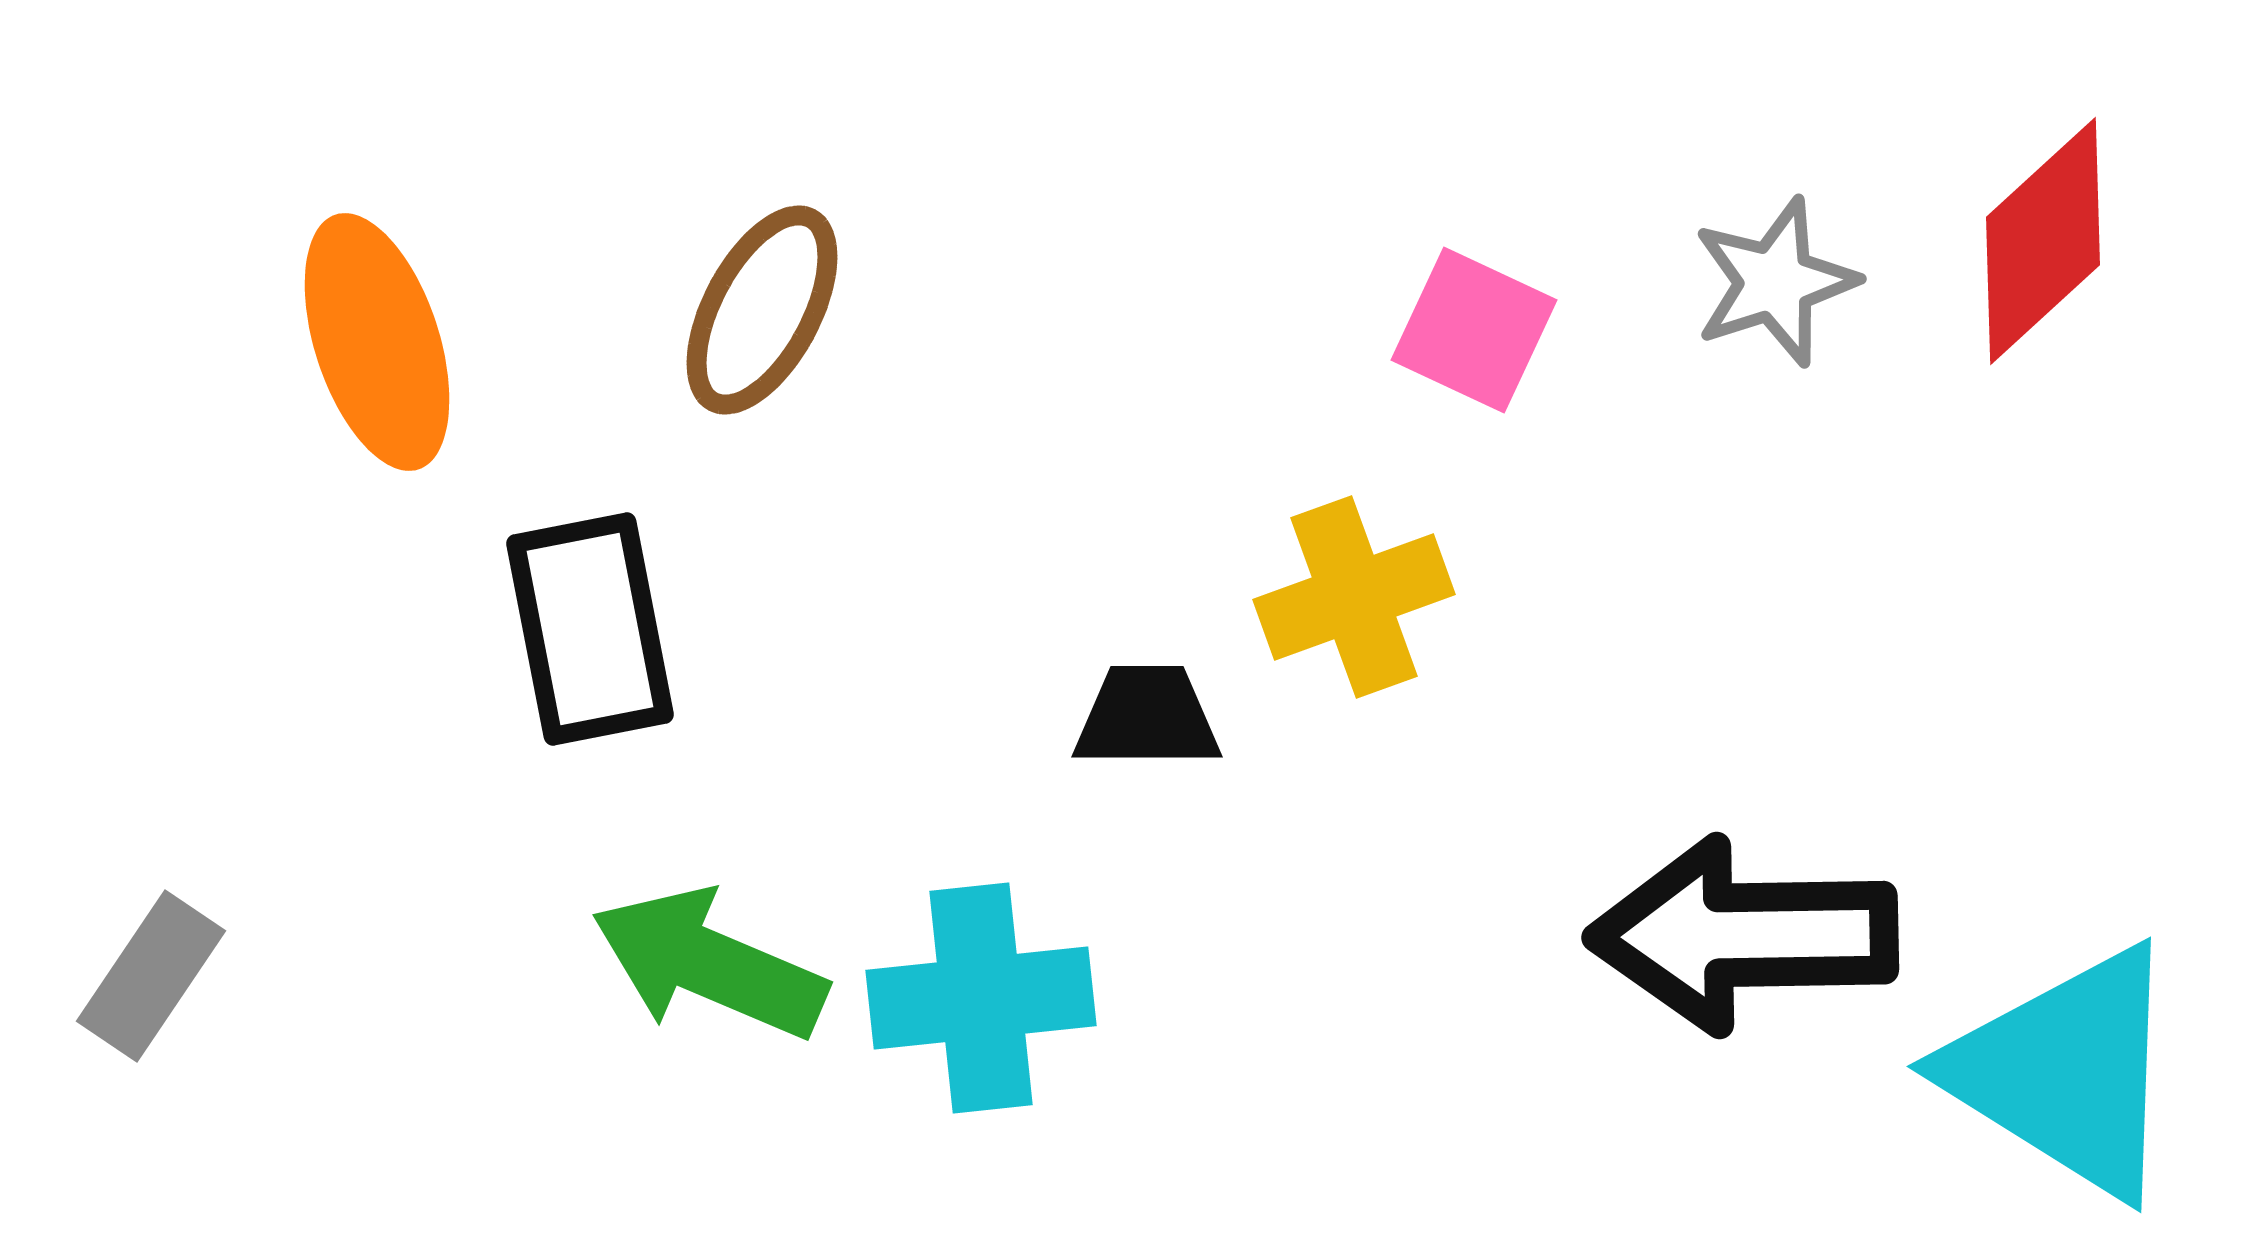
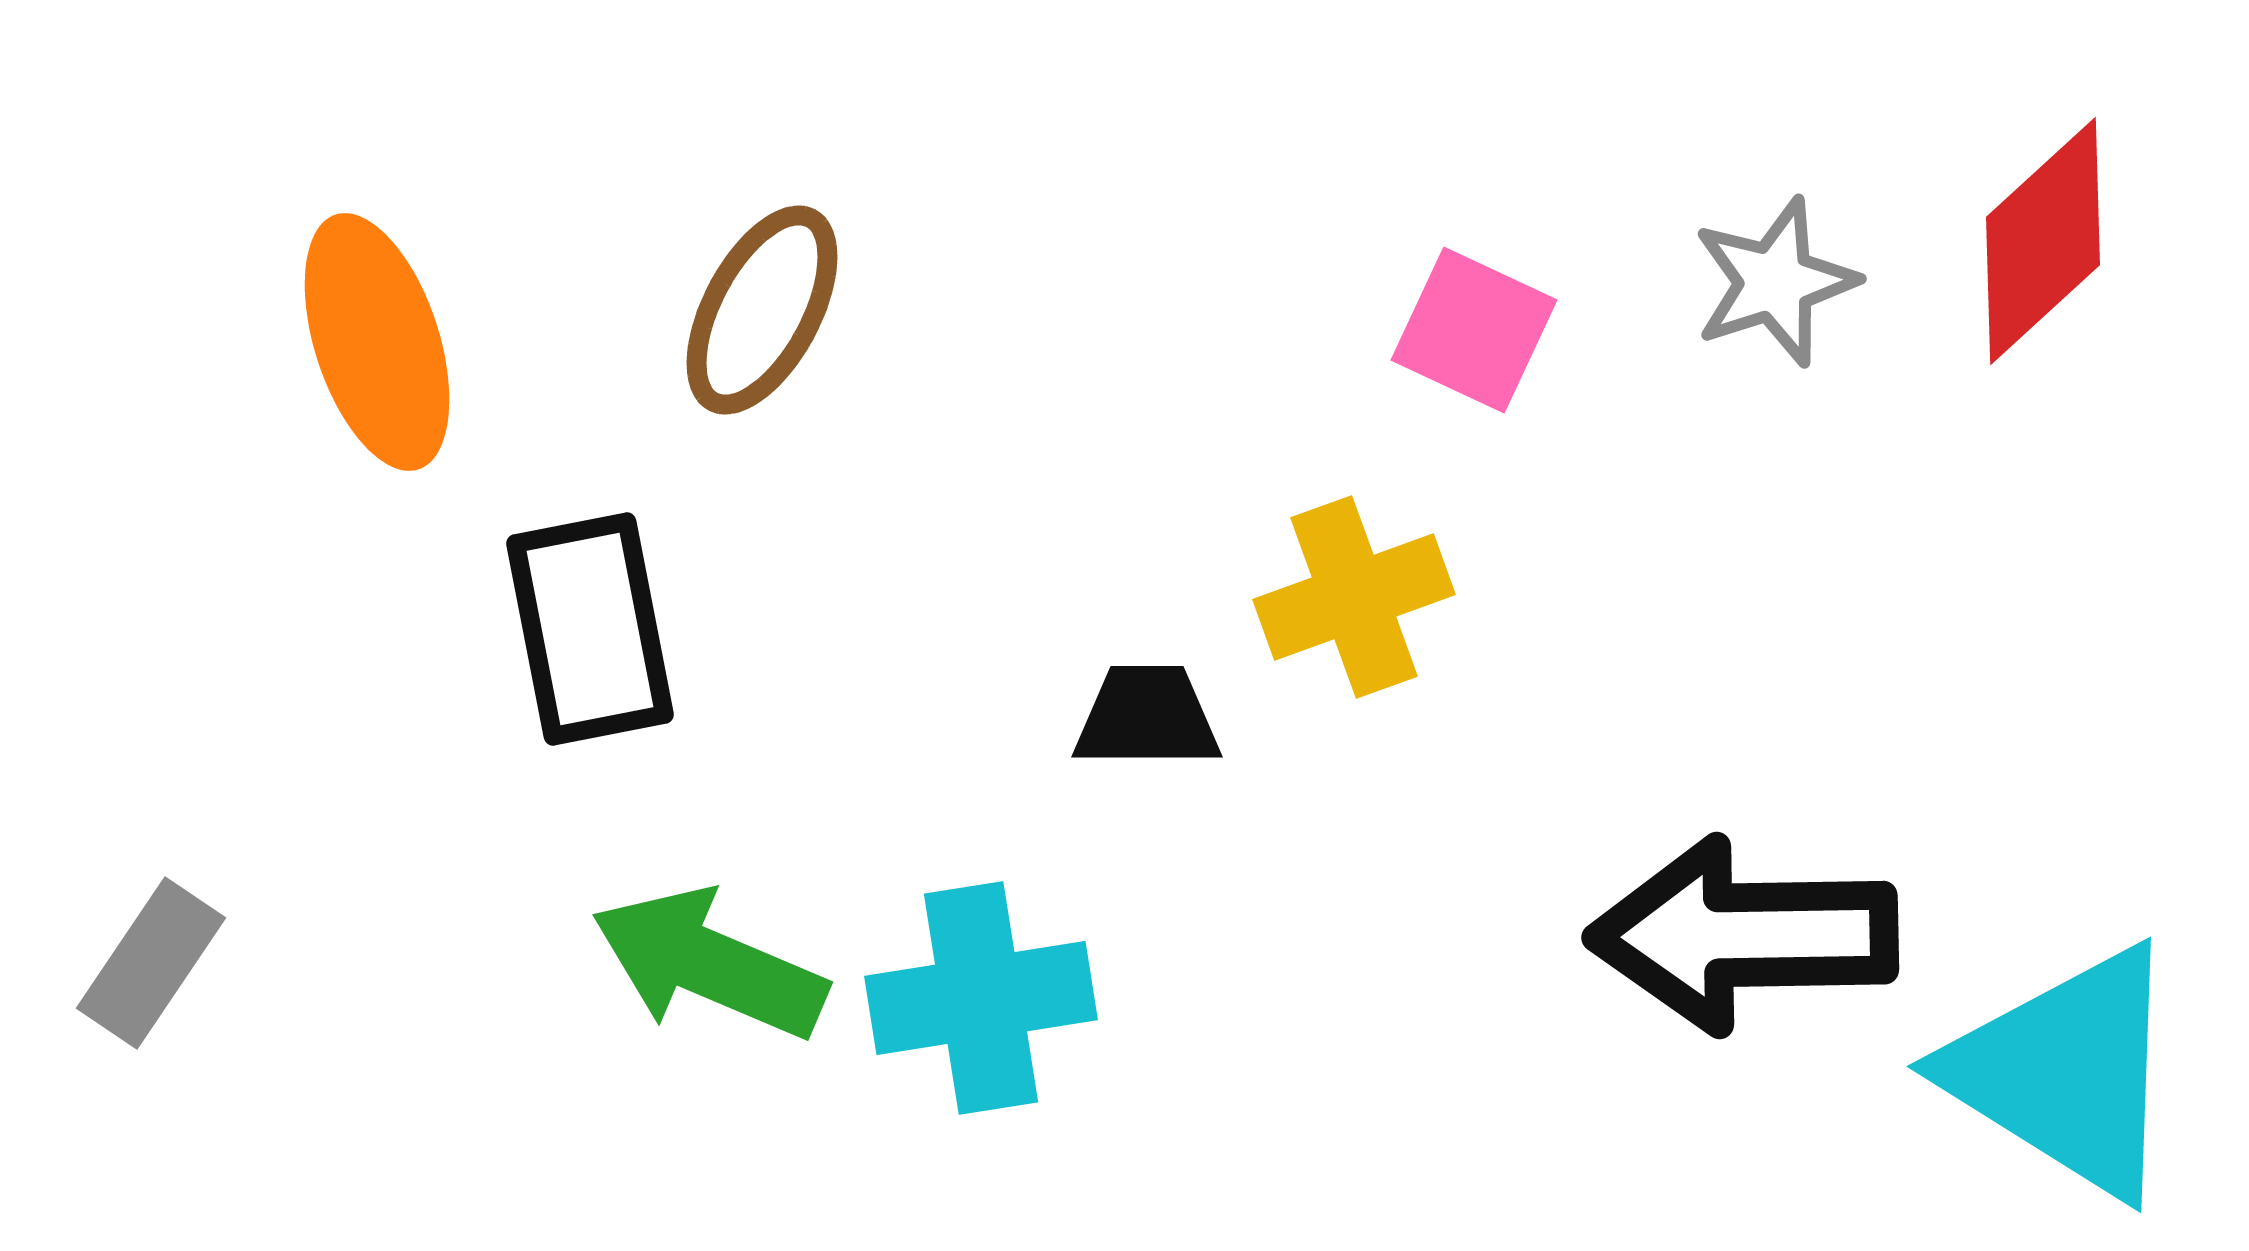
gray rectangle: moved 13 px up
cyan cross: rotated 3 degrees counterclockwise
